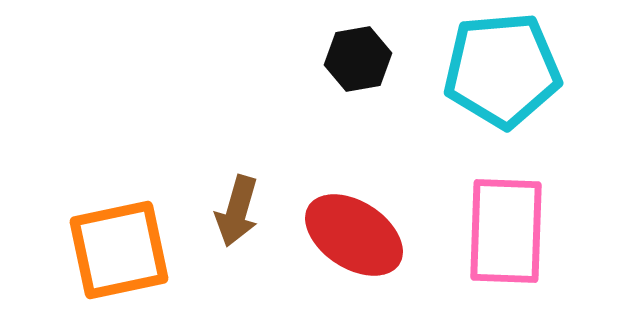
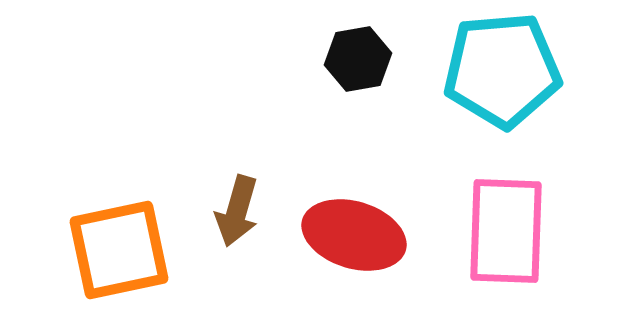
red ellipse: rotated 16 degrees counterclockwise
